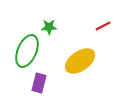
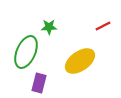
green ellipse: moved 1 px left, 1 px down
